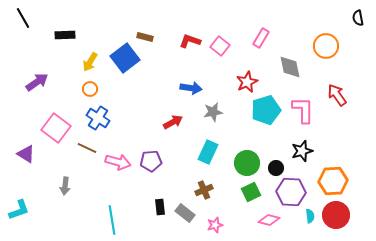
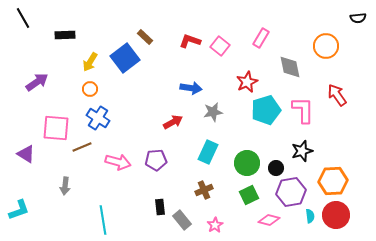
black semicircle at (358, 18): rotated 84 degrees counterclockwise
brown rectangle at (145, 37): rotated 28 degrees clockwise
pink square at (56, 128): rotated 32 degrees counterclockwise
brown line at (87, 148): moved 5 px left, 1 px up; rotated 48 degrees counterclockwise
purple pentagon at (151, 161): moved 5 px right, 1 px up
green square at (251, 192): moved 2 px left, 3 px down
purple hexagon at (291, 192): rotated 12 degrees counterclockwise
gray rectangle at (185, 213): moved 3 px left, 7 px down; rotated 12 degrees clockwise
cyan line at (112, 220): moved 9 px left
pink star at (215, 225): rotated 14 degrees counterclockwise
